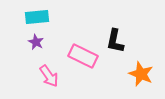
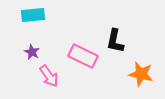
cyan rectangle: moved 4 px left, 2 px up
purple star: moved 4 px left, 10 px down
orange star: rotated 10 degrees counterclockwise
